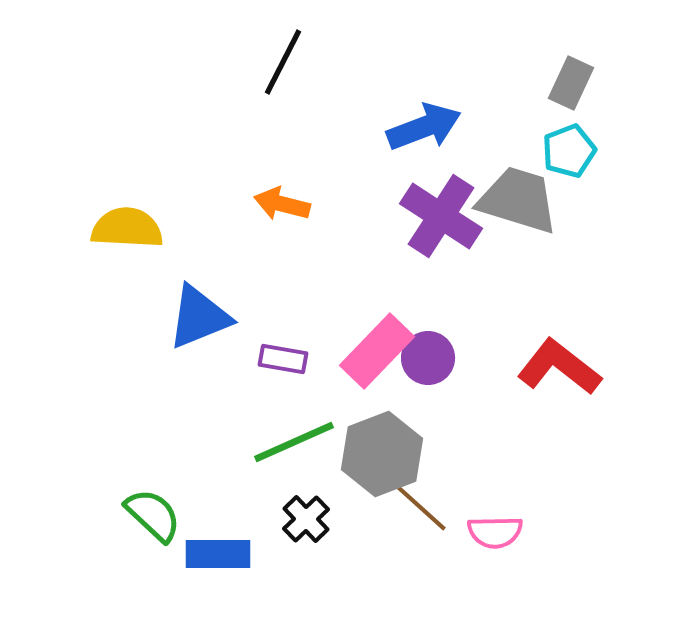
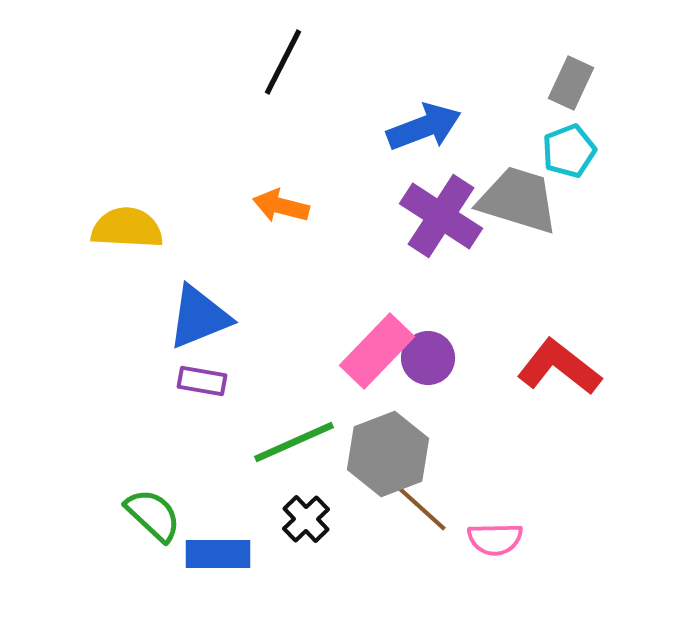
orange arrow: moved 1 px left, 2 px down
purple rectangle: moved 81 px left, 22 px down
gray hexagon: moved 6 px right
pink semicircle: moved 7 px down
